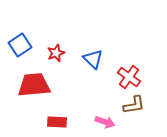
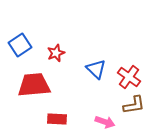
blue triangle: moved 3 px right, 10 px down
red rectangle: moved 3 px up
